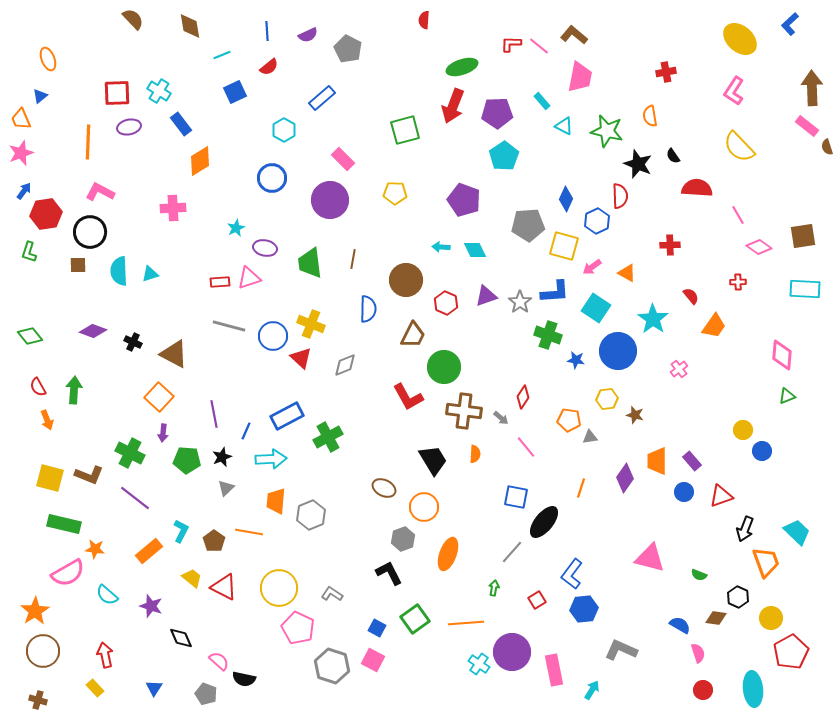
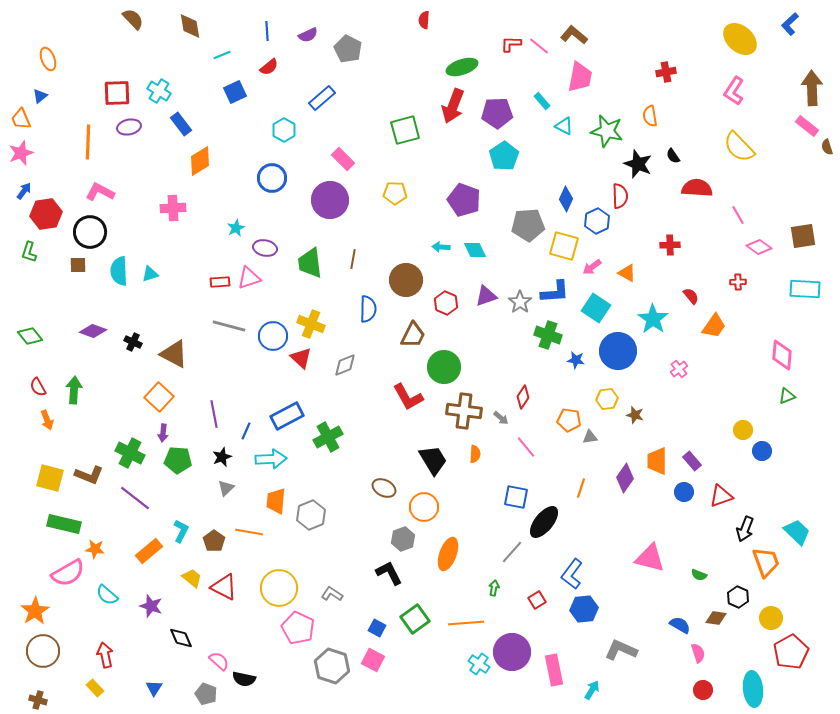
green pentagon at (187, 460): moved 9 px left
